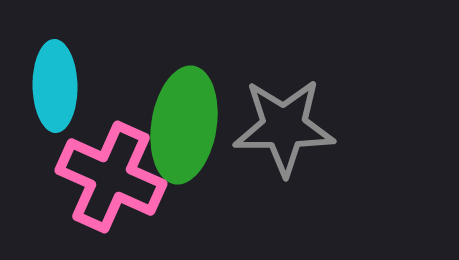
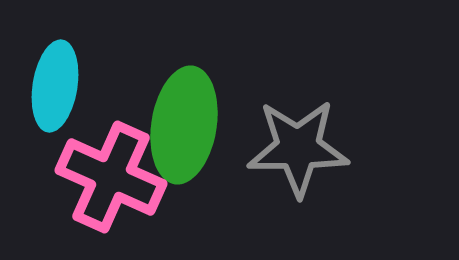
cyan ellipse: rotated 10 degrees clockwise
gray star: moved 14 px right, 21 px down
